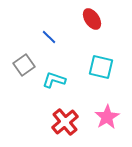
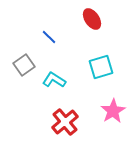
cyan square: rotated 30 degrees counterclockwise
cyan L-shape: rotated 15 degrees clockwise
pink star: moved 6 px right, 6 px up
